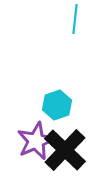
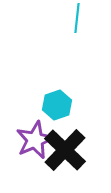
cyan line: moved 2 px right, 1 px up
purple star: moved 1 px left, 1 px up
